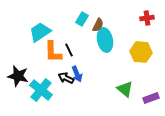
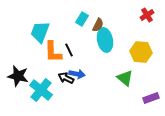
red cross: moved 3 px up; rotated 24 degrees counterclockwise
cyan trapezoid: rotated 35 degrees counterclockwise
blue arrow: rotated 56 degrees counterclockwise
green triangle: moved 11 px up
